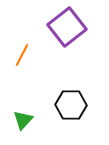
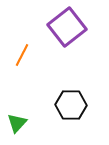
green triangle: moved 6 px left, 3 px down
